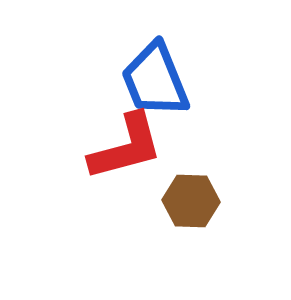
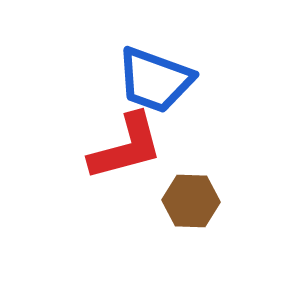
blue trapezoid: rotated 48 degrees counterclockwise
